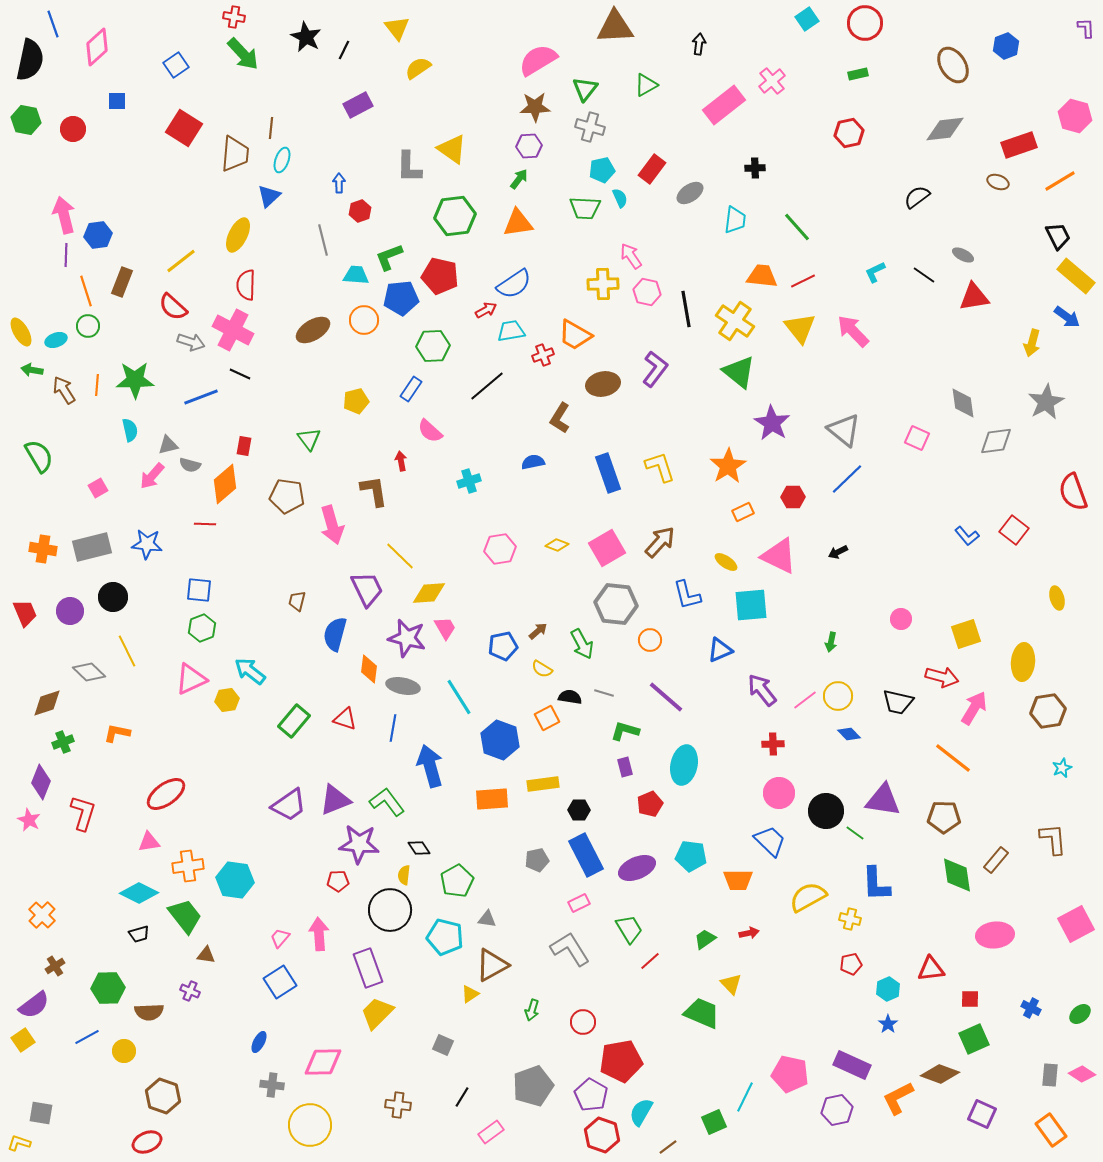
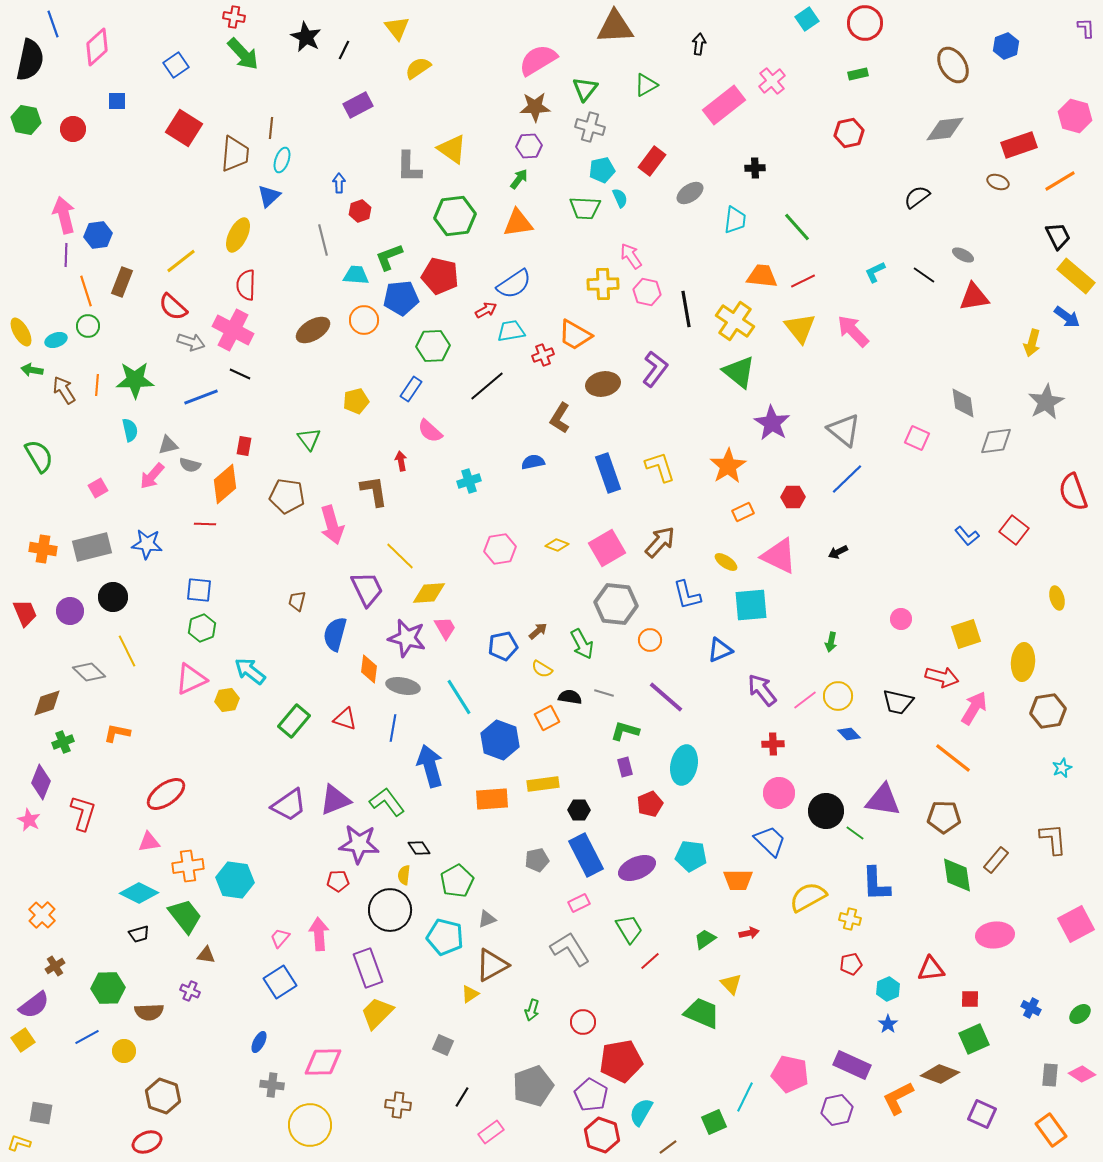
red rectangle at (652, 169): moved 8 px up
gray triangle at (487, 919): rotated 30 degrees counterclockwise
